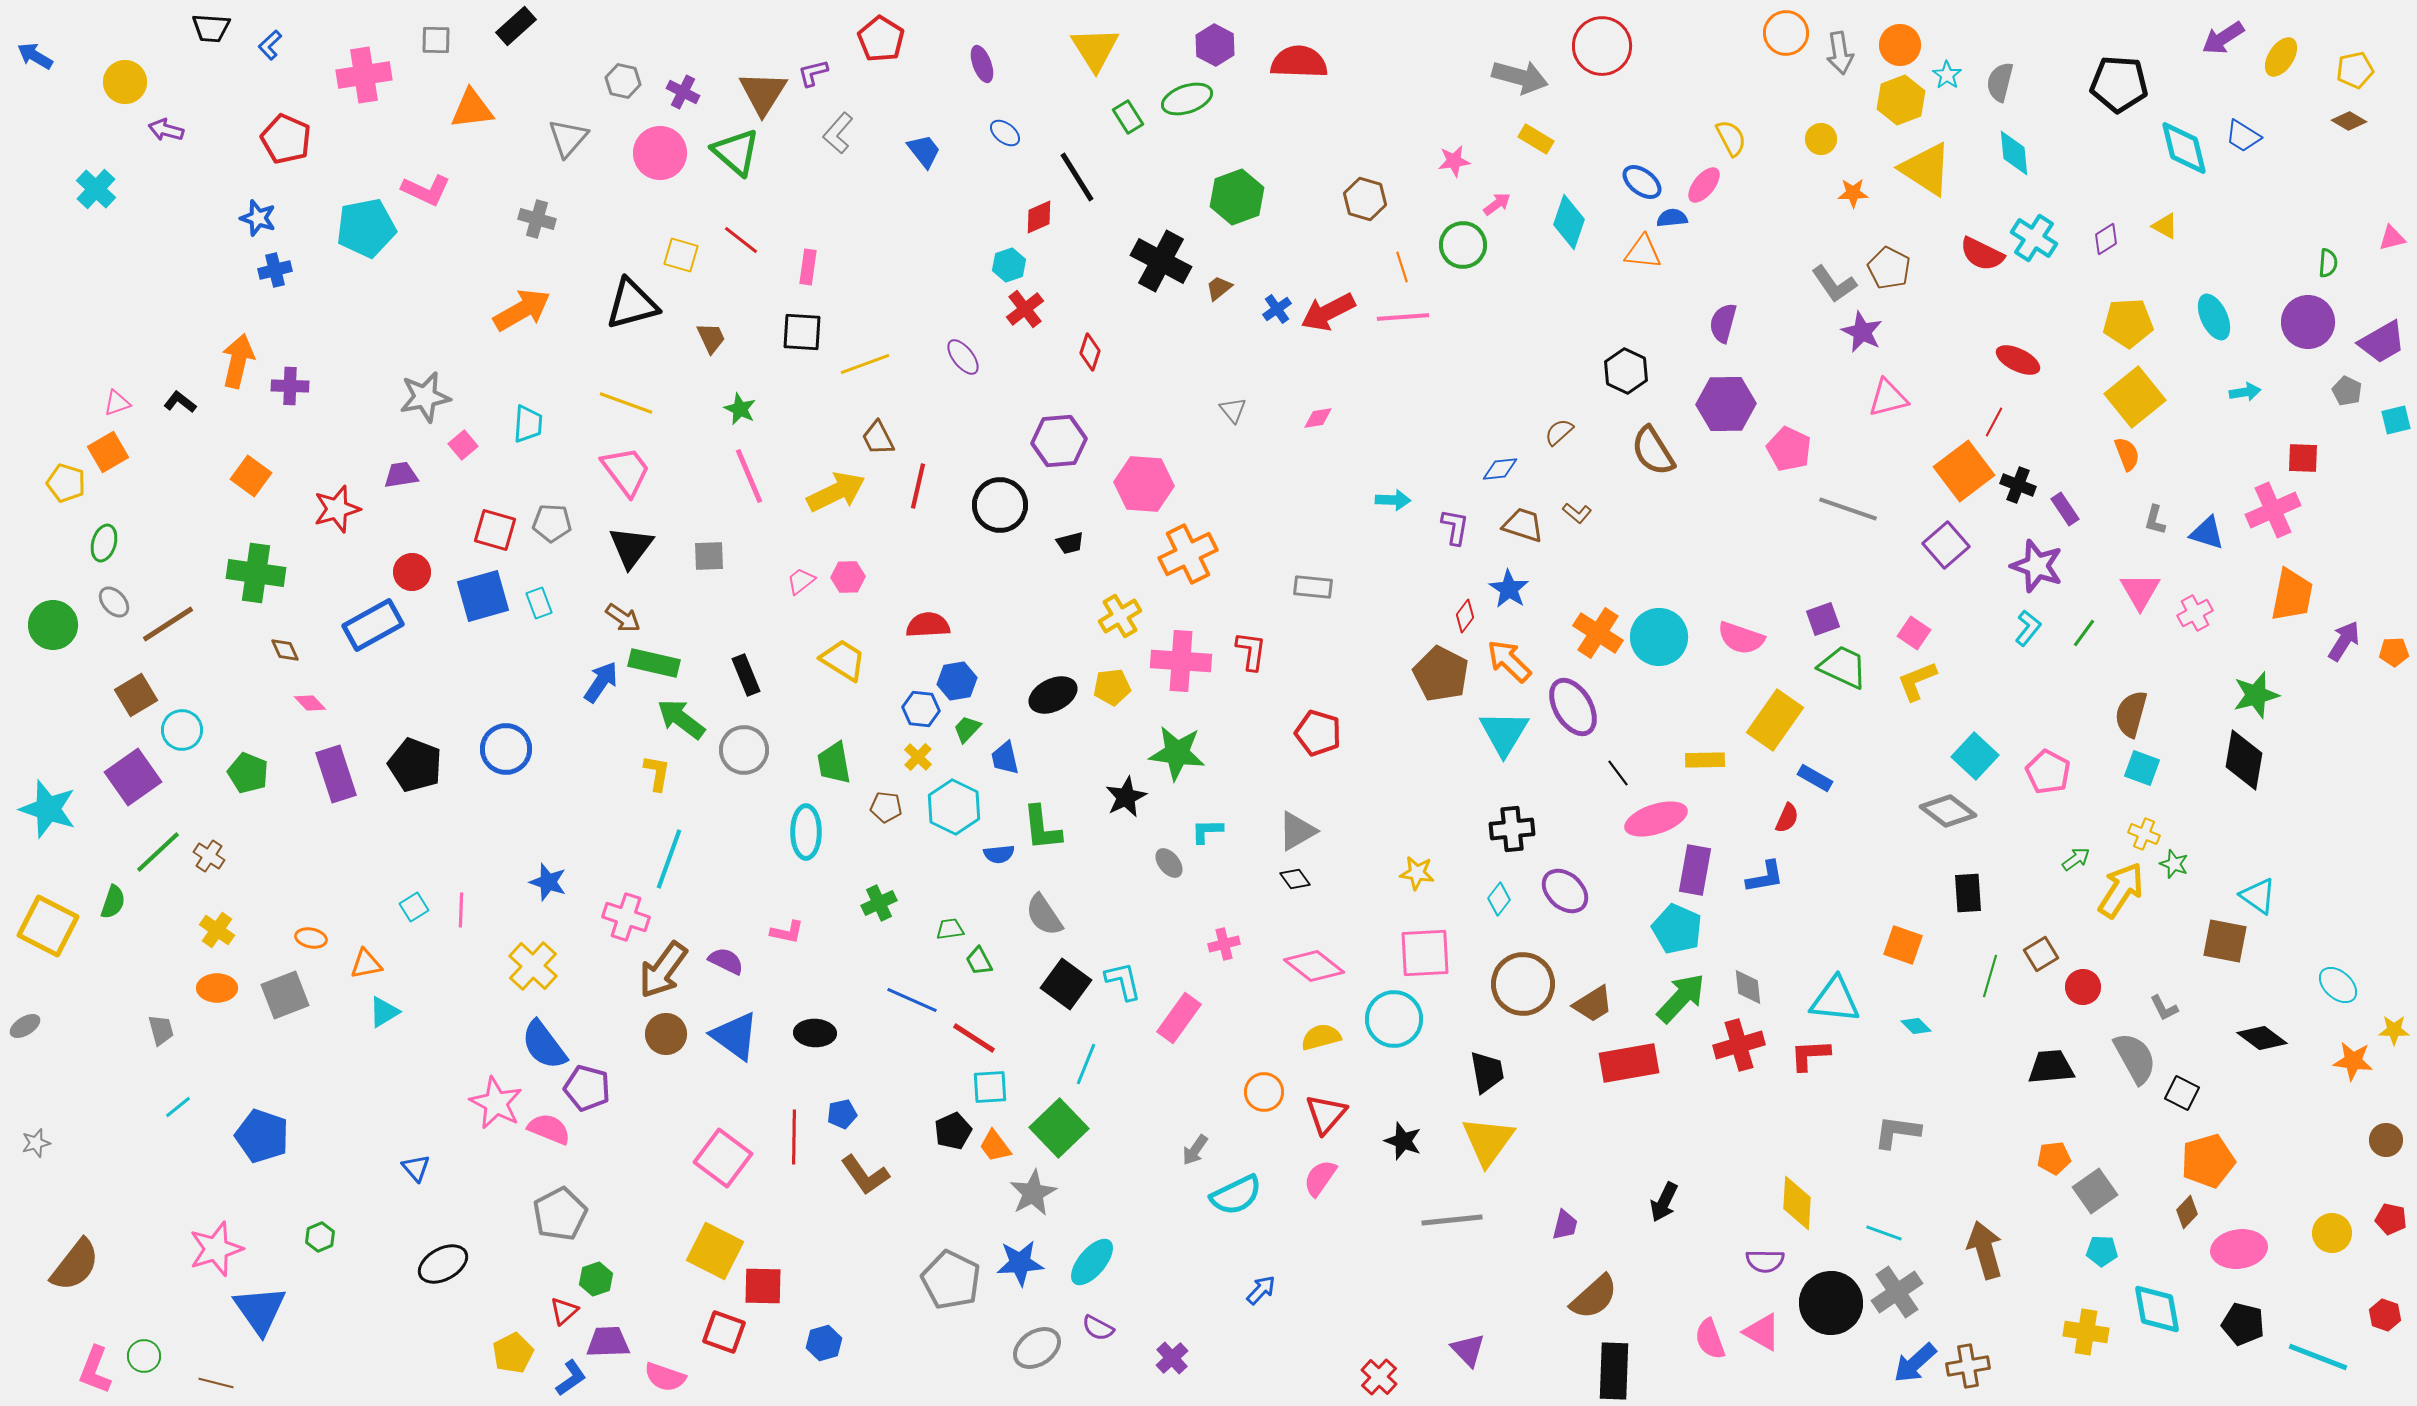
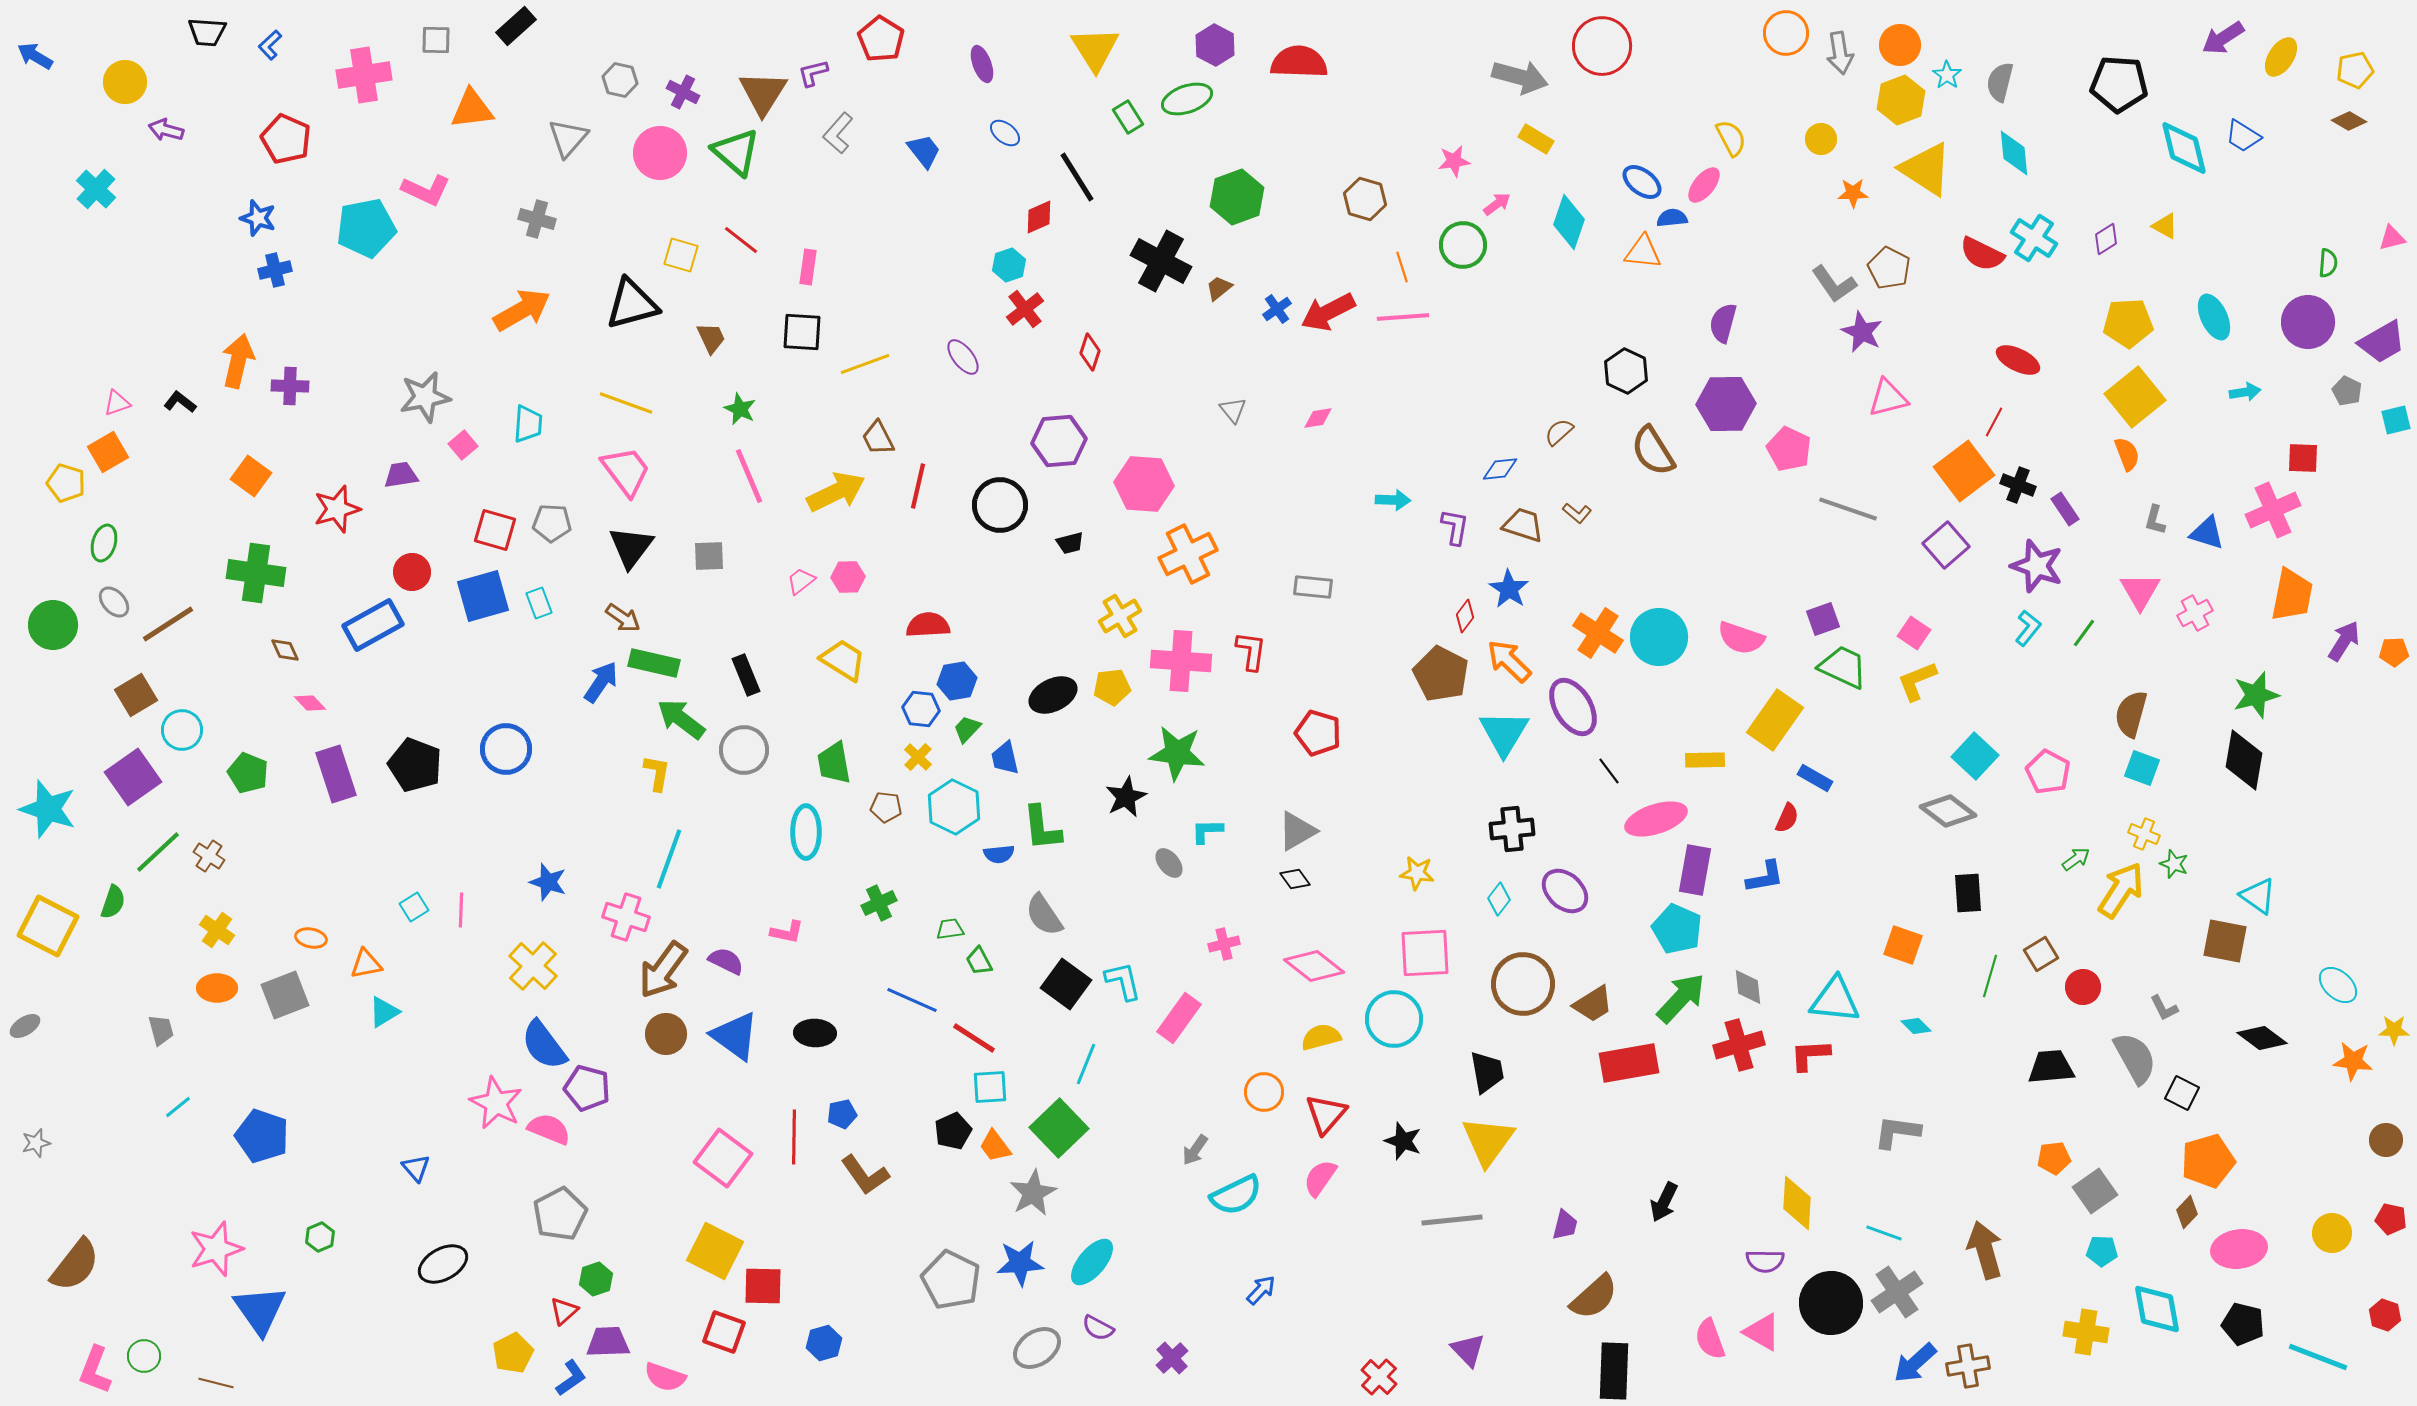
black trapezoid at (211, 28): moved 4 px left, 4 px down
gray hexagon at (623, 81): moved 3 px left, 1 px up
black line at (1618, 773): moved 9 px left, 2 px up
